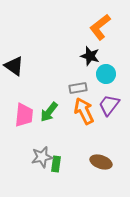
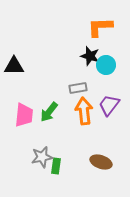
orange L-shape: rotated 36 degrees clockwise
black triangle: rotated 35 degrees counterclockwise
cyan circle: moved 9 px up
orange arrow: rotated 20 degrees clockwise
green rectangle: moved 2 px down
